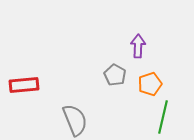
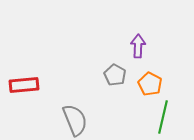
orange pentagon: rotated 25 degrees counterclockwise
